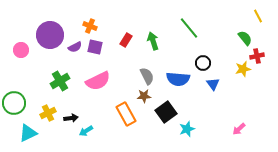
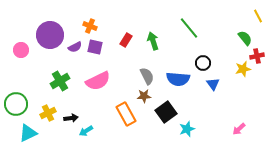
green circle: moved 2 px right, 1 px down
